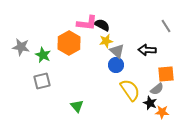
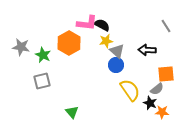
green triangle: moved 5 px left, 6 px down
